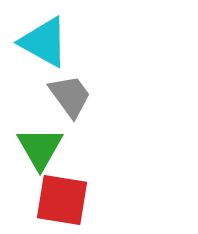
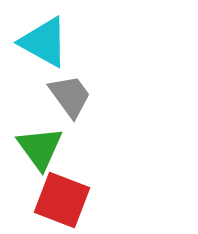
green triangle: rotated 6 degrees counterclockwise
red square: rotated 12 degrees clockwise
